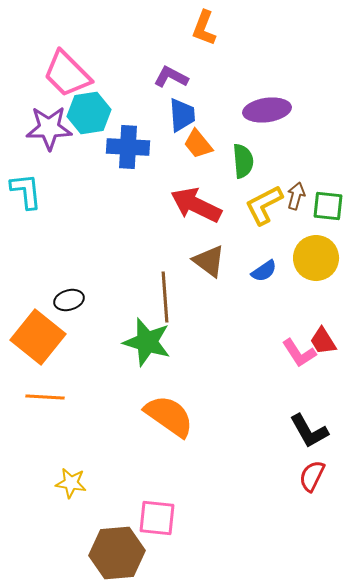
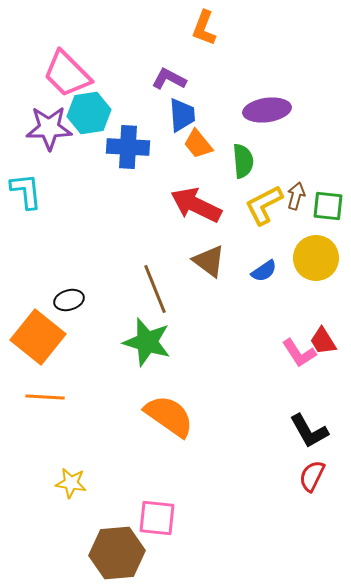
purple L-shape: moved 2 px left, 2 px down
brown line: moved 10 px left, 8 px up; rotated 18 degrees counterclockwise
